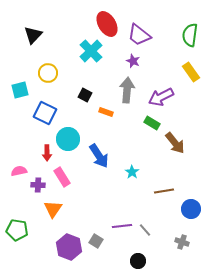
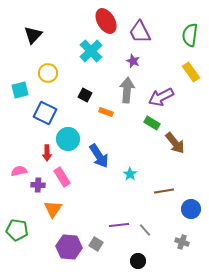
red ellipse: moved 1 px left, 3 px up
purple trapezoid: moved 1 px right, 3 px up; rotated 25 degrees clockwise
cyan star: moved 2 px left, 2 px down
purple line: moved 3 px left, 1 px up
gray square: moved 3 px down
purple hexagon: rotated 15 degrees counterclockwise
